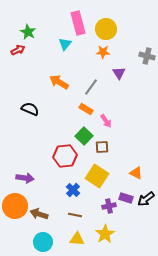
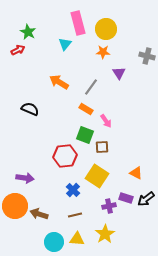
green square: moved 1 px right, 1 px up; rotated 24 degrees counterclockwise
brown line: rotated 24 degrees counterclockwise
cyan circle: moved 11 px right
